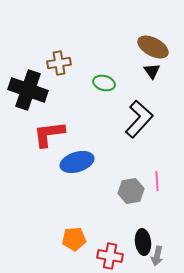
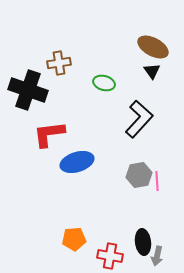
gray hexagon: moved 8 px right, 16 px up
